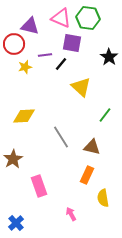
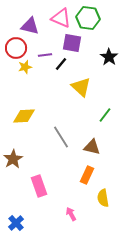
red circle: moved 2 px right, 4 px down
